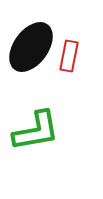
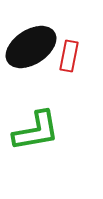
black ellipse: rotated 21 degrees clockwise
